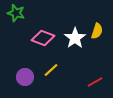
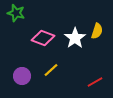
purple circle: moved 3 px left, 1 px up
